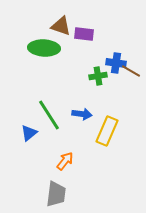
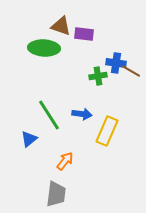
blue triangle: moved 6 px down
